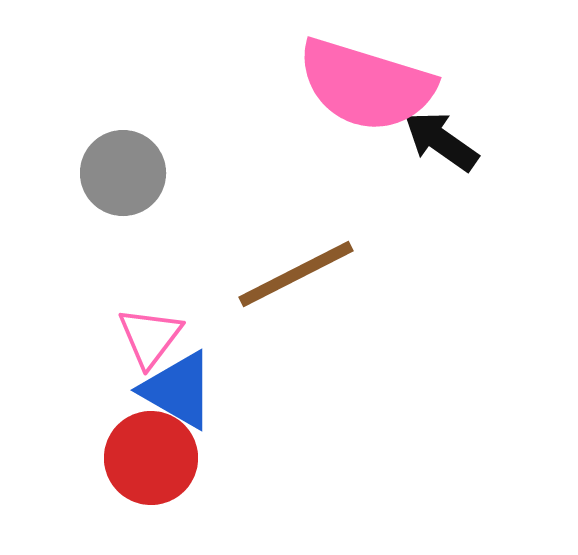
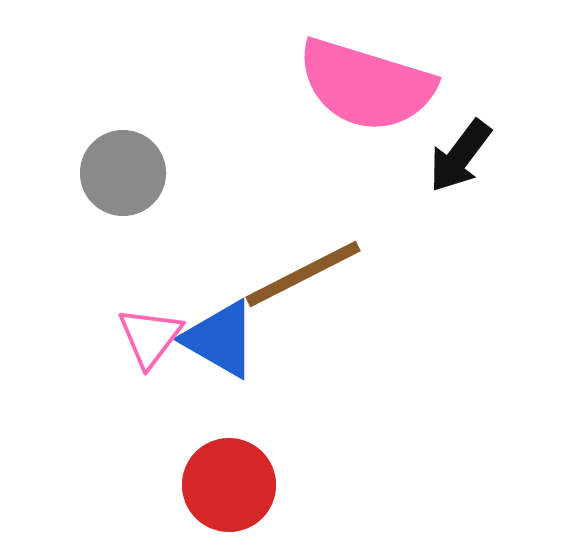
black arrow: moved 19 px right, 15 px down; rotated 88 degrees counterclockwise
brown line: moved 7 px right
blue triangle: moved 42 px right, 51 px up
red circle: moved 78 px right, 27 px down
